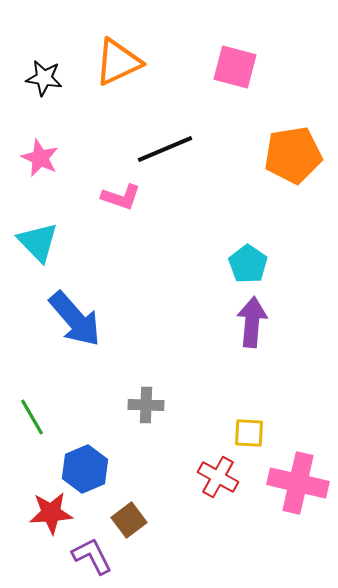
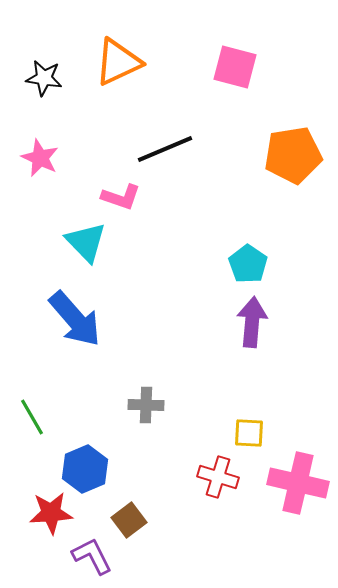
cyan triangle: moved 48 px right
red cross: rotated 12 degrees counterclockwise
